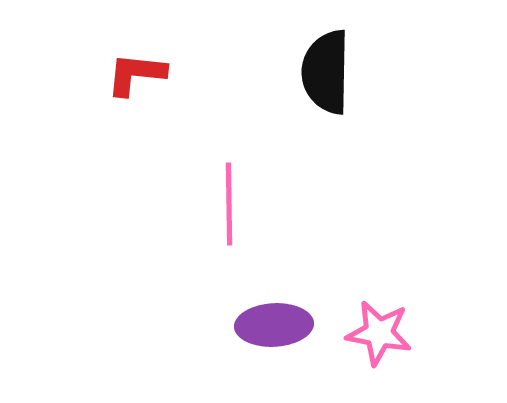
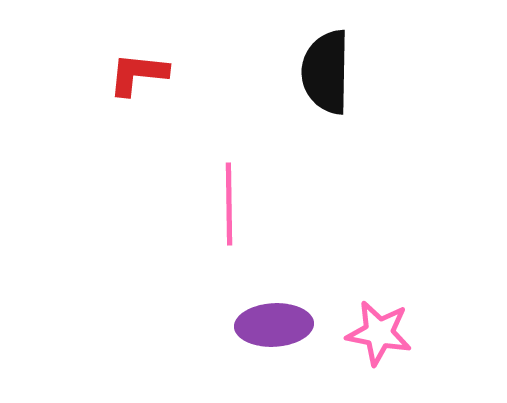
red L-shape: moved 2 px right
